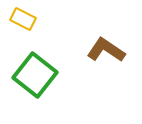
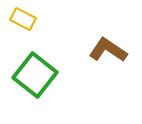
brown L-shape: moved 2 px right
